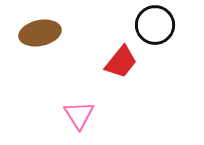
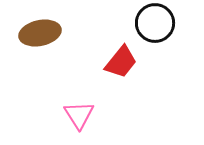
black circle: moved 2 px up
